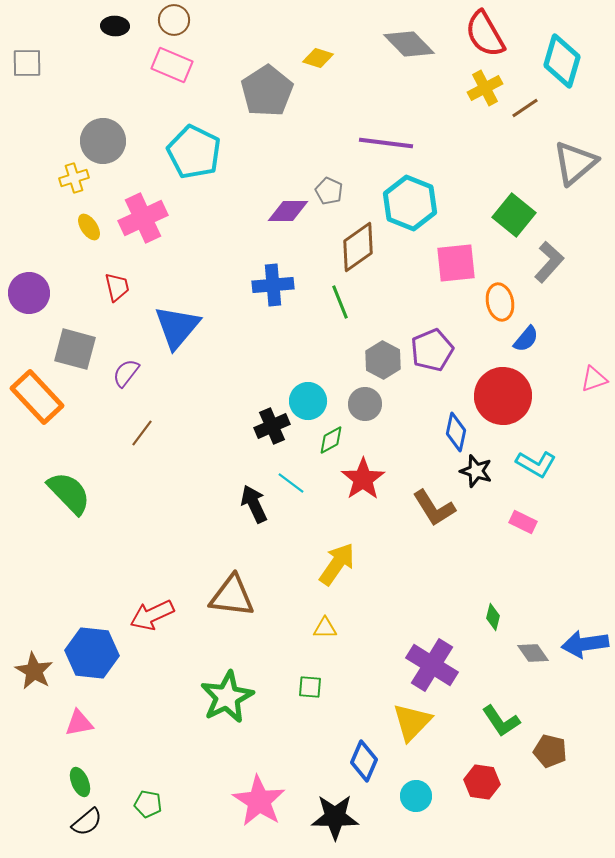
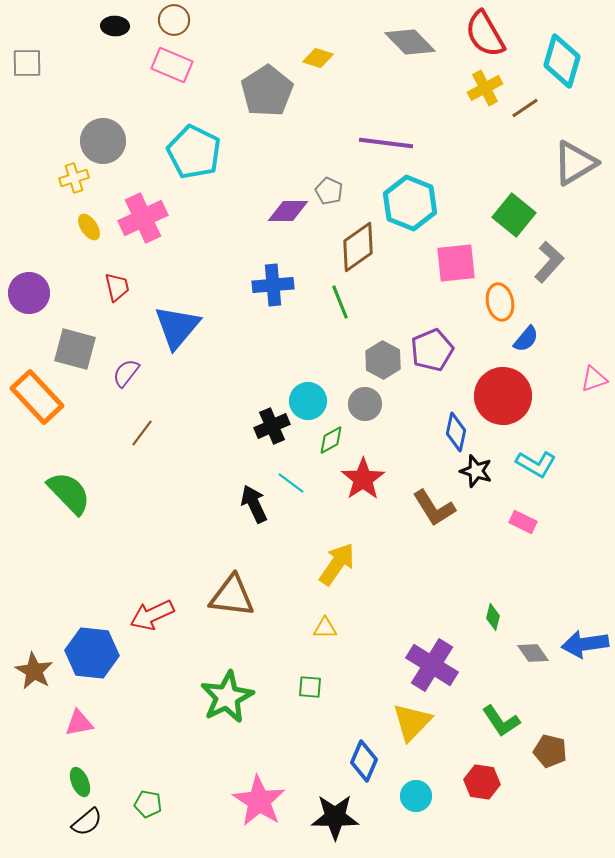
gray diamond at (409, 44): moved 1 px right, 2 px up
gray triangle at (575, 163): rotated 9 degrees clockwise
